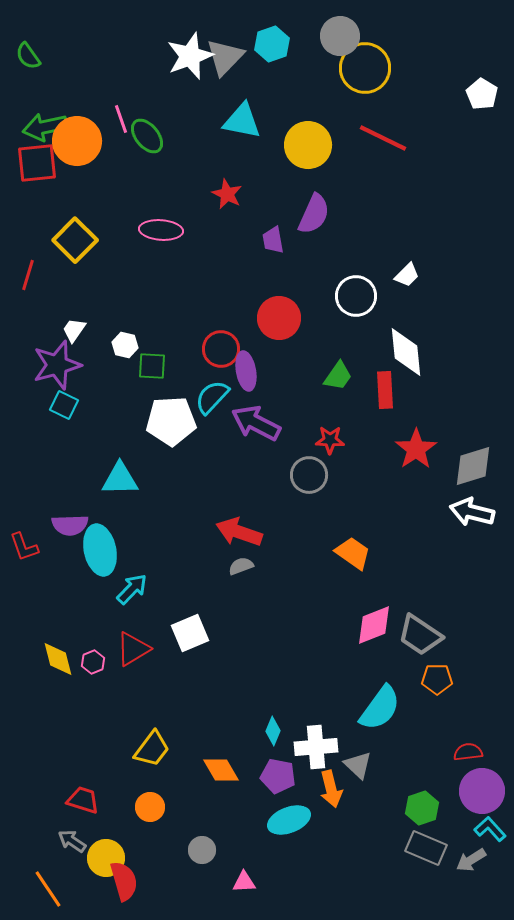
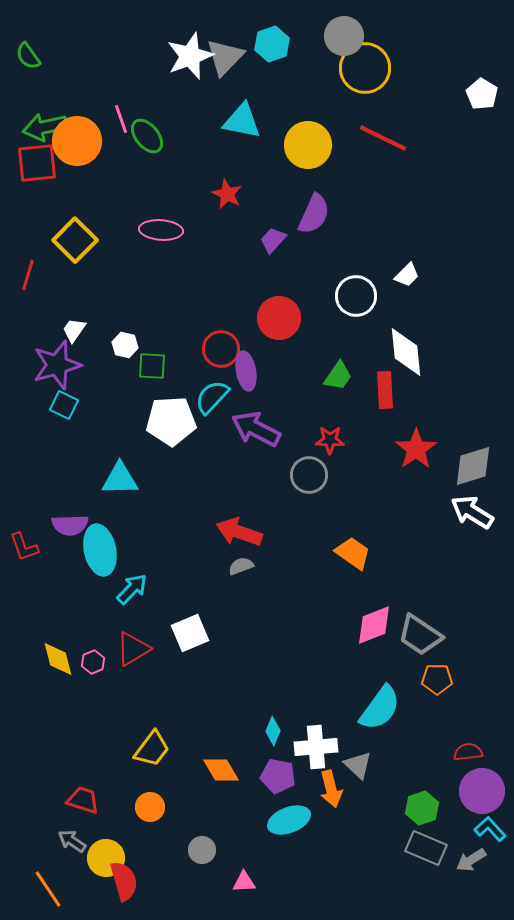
gray circle at (340, 36): moved 4 px right
purple trapezoid at (273, 240): rotated 52 degrees clockwise
purple arrow at (256, 423): moved 6 px down
white arrow at (472, 512): rotated 18 degrees clockwise
